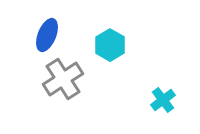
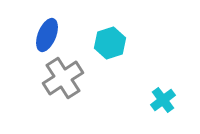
cyan hexagon: moved 2 px up; rotated 12 degrees clockwise
gray cross: moved 1 px up
